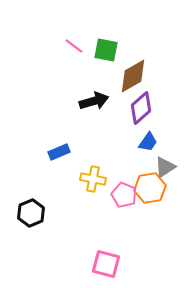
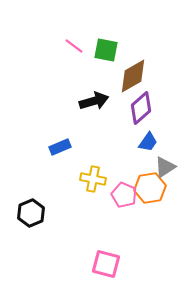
blue rectangle: moved 1 px right, 5 px up
